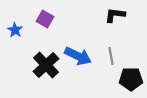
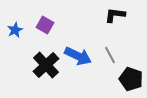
purple square: moved 6 px down
blue star: rotated 14 degrees clockwise
gray line: moved 1 px left, 1 px up; rotated 18 degrees counterclockwise
black pentagon: rotated 20 degrees clockwise
